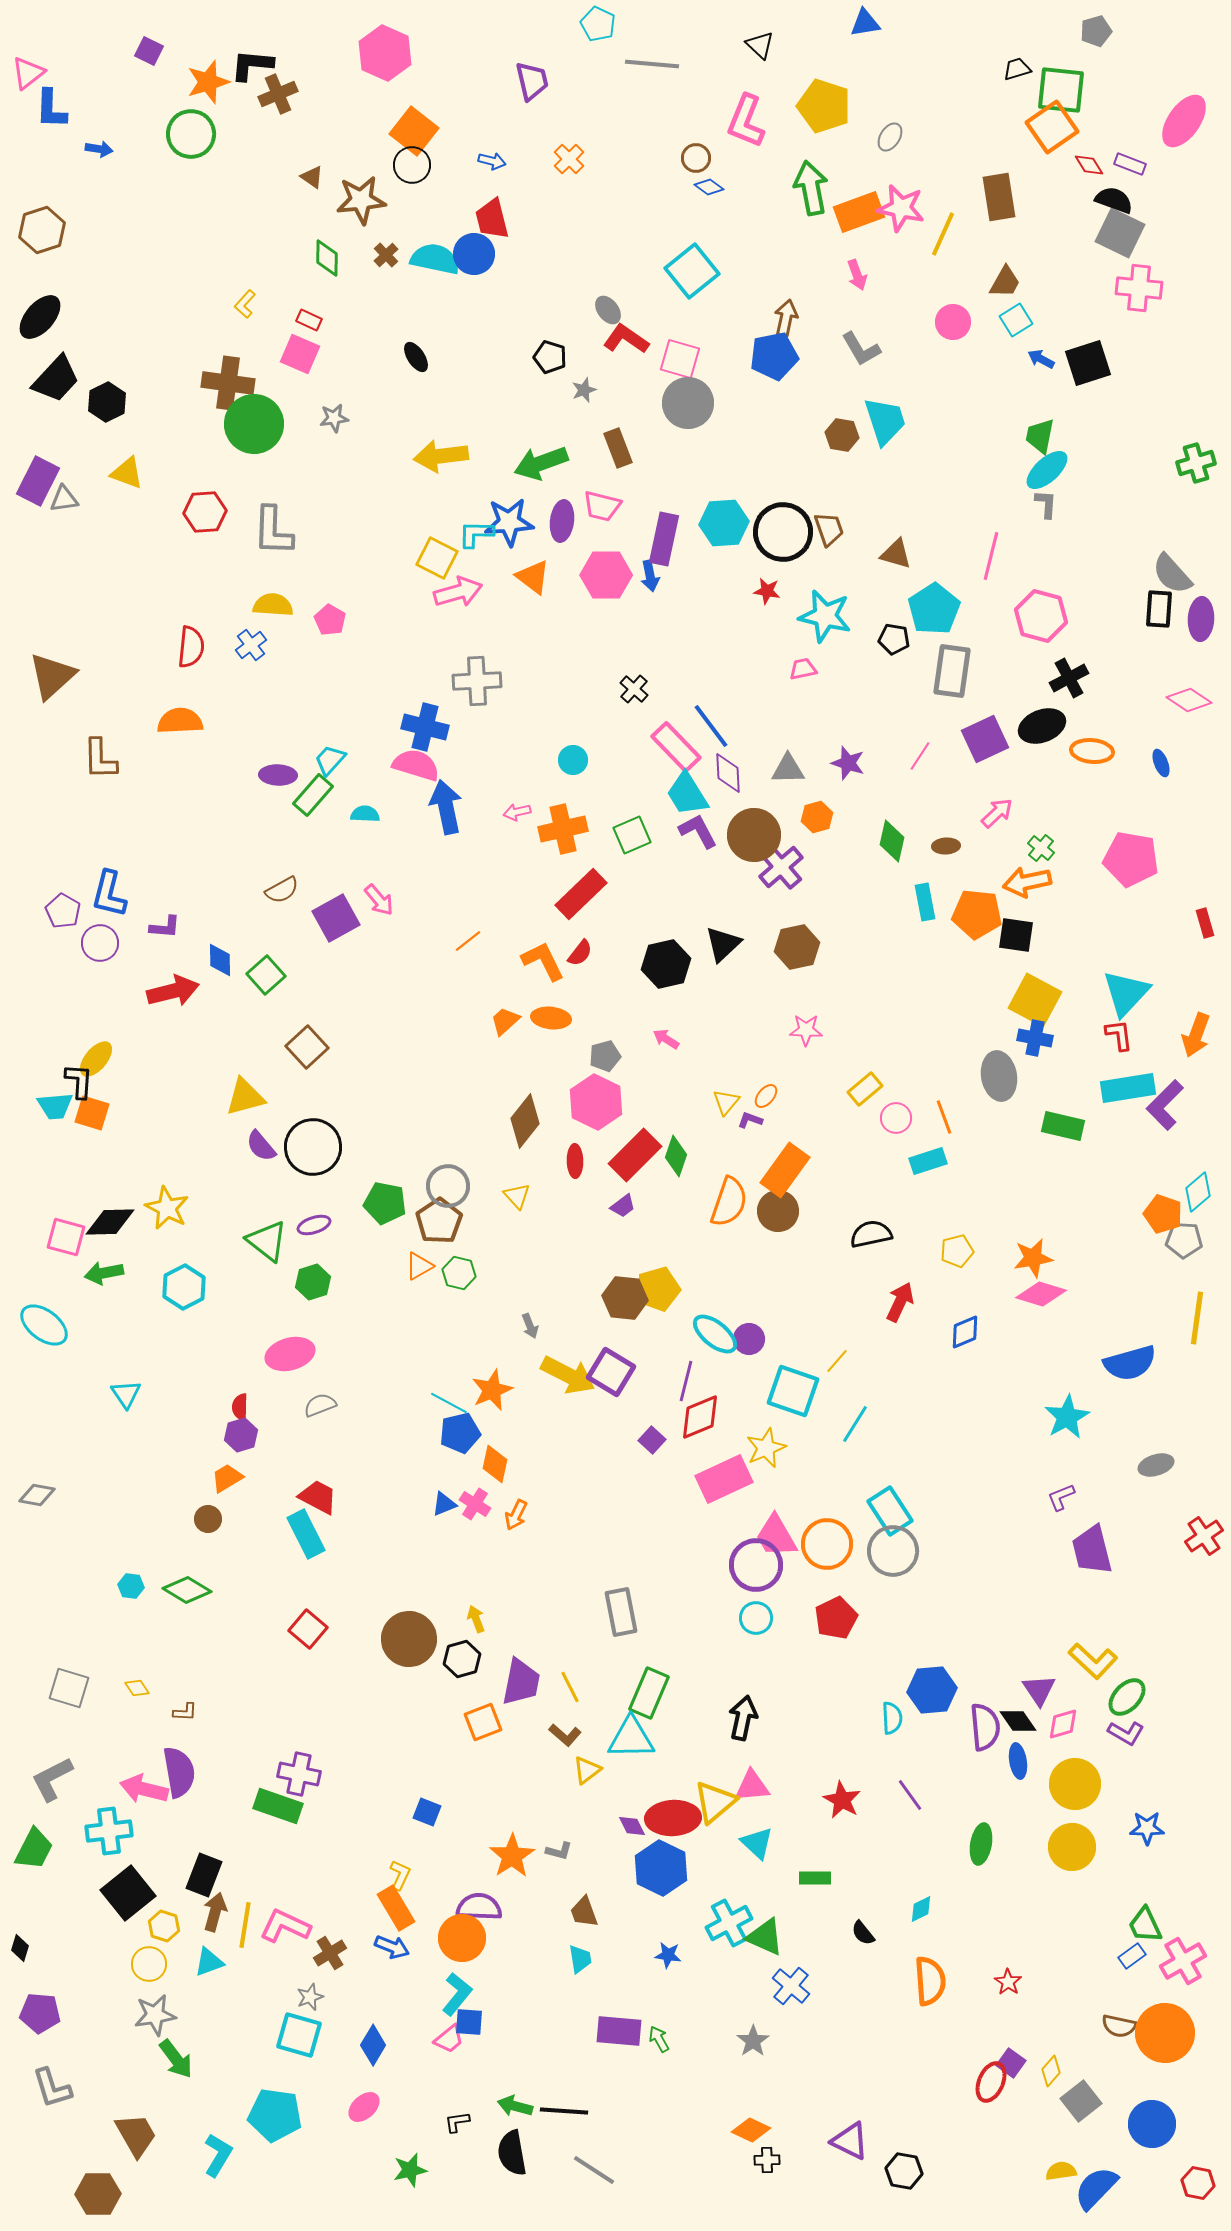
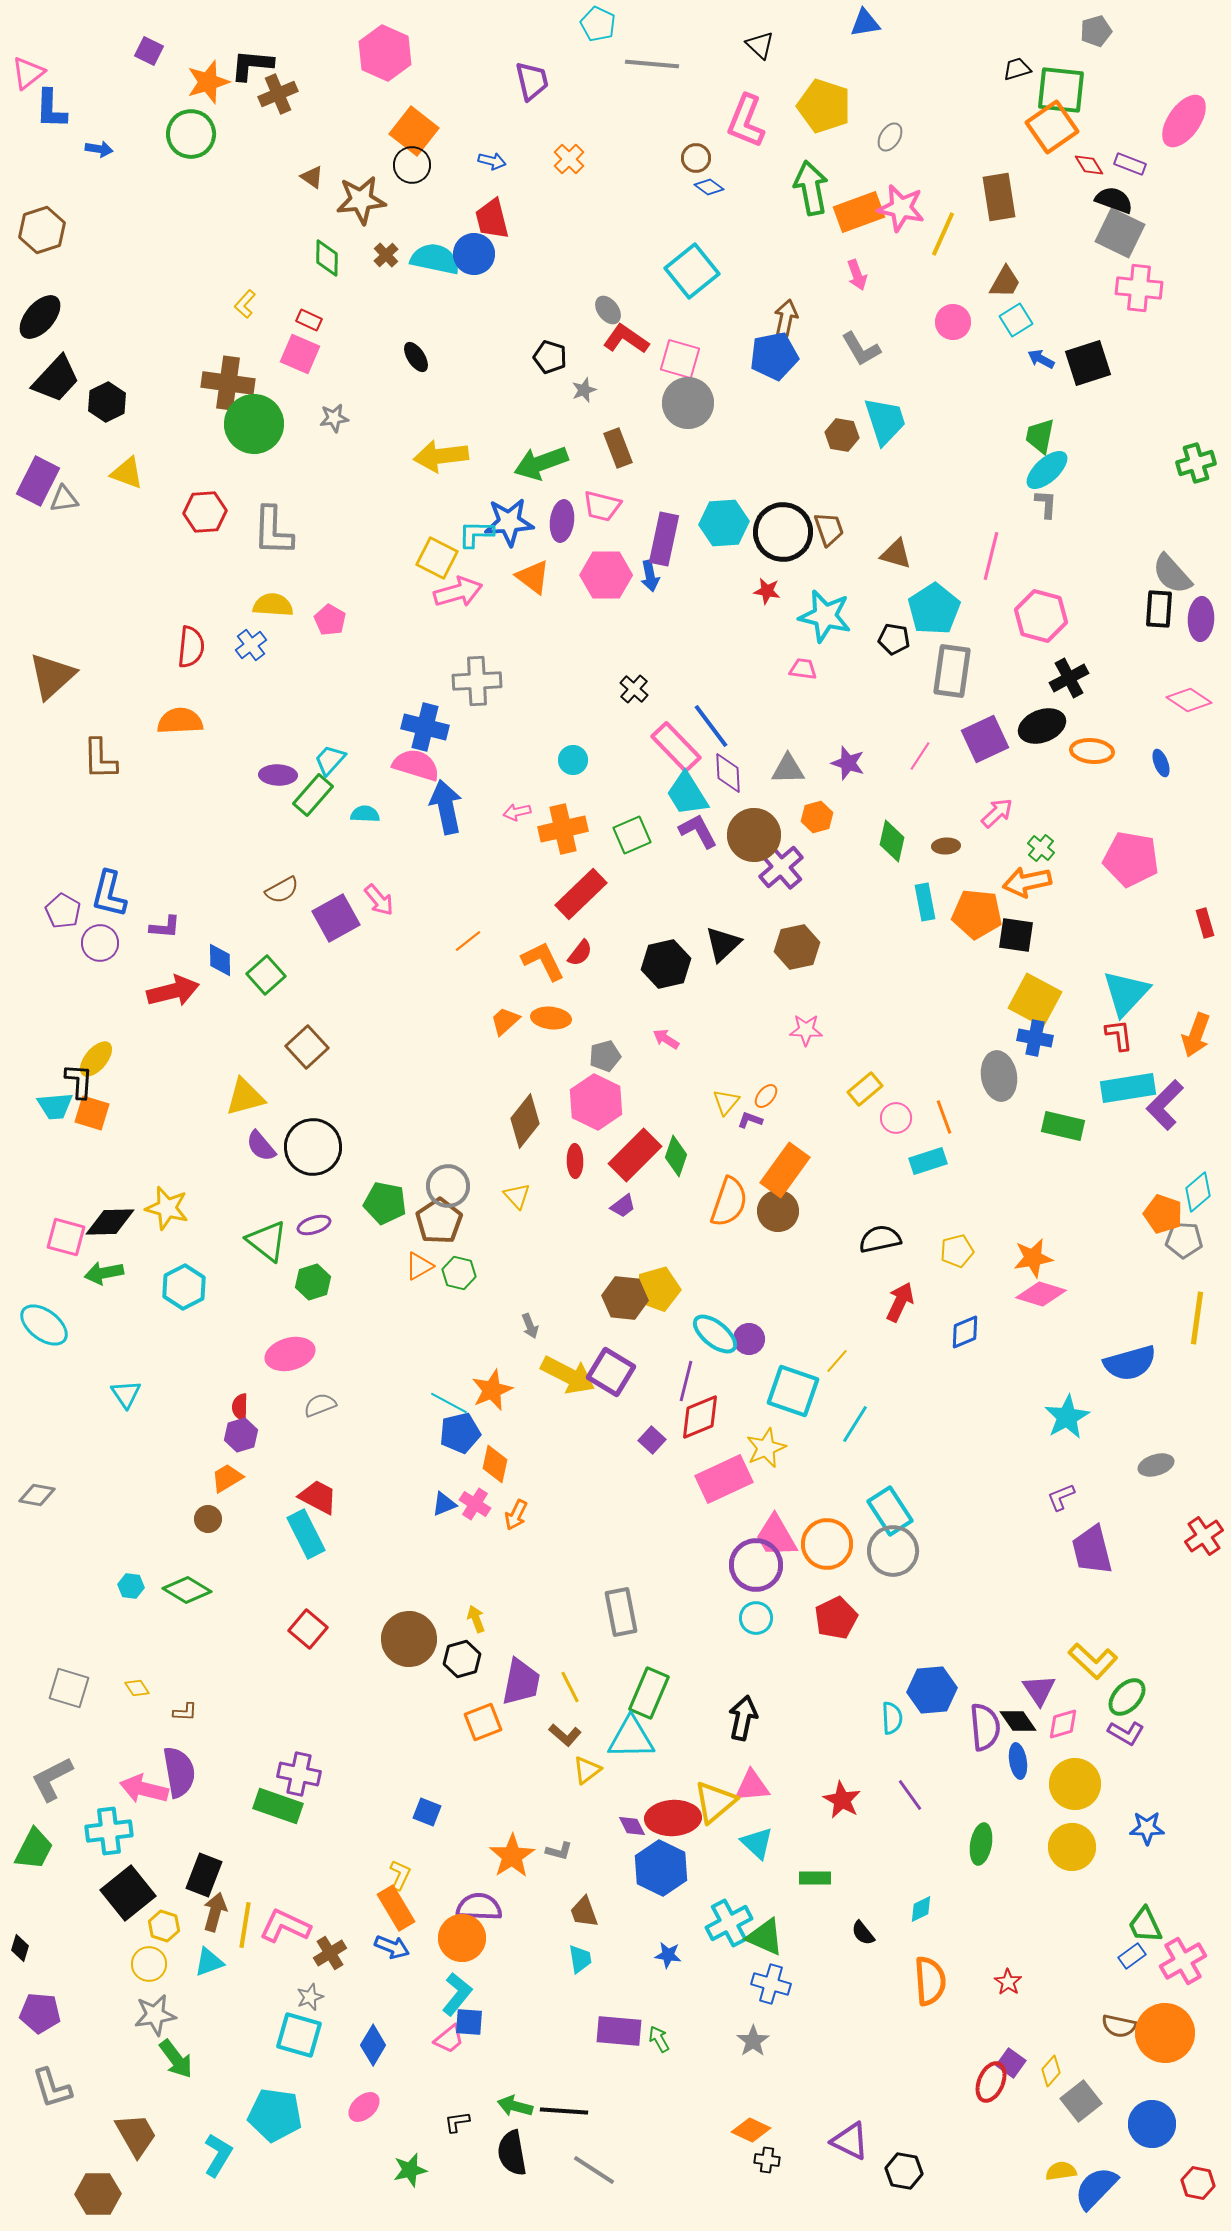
pink trapezoid at (803, 669): rotated 20 degrees clockwise
yellow star at (167, 1208): rotated 12 degrees counterclockwise
black semicircle at (871, 1234): moved 9 px right, 5 px down
blue cross at (791, 1986): moved 20 px left, 2 px up; rotated 24 degrees counterclockwise
black cross at (767, 2160): rotated 10 degrees clockwise
